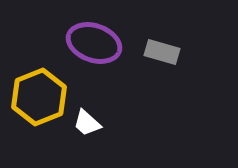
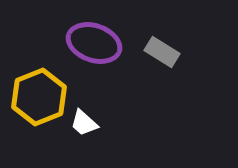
gray rectangle: rotated 16 degrees clockwise
white trapezoid: moved 3 px left
